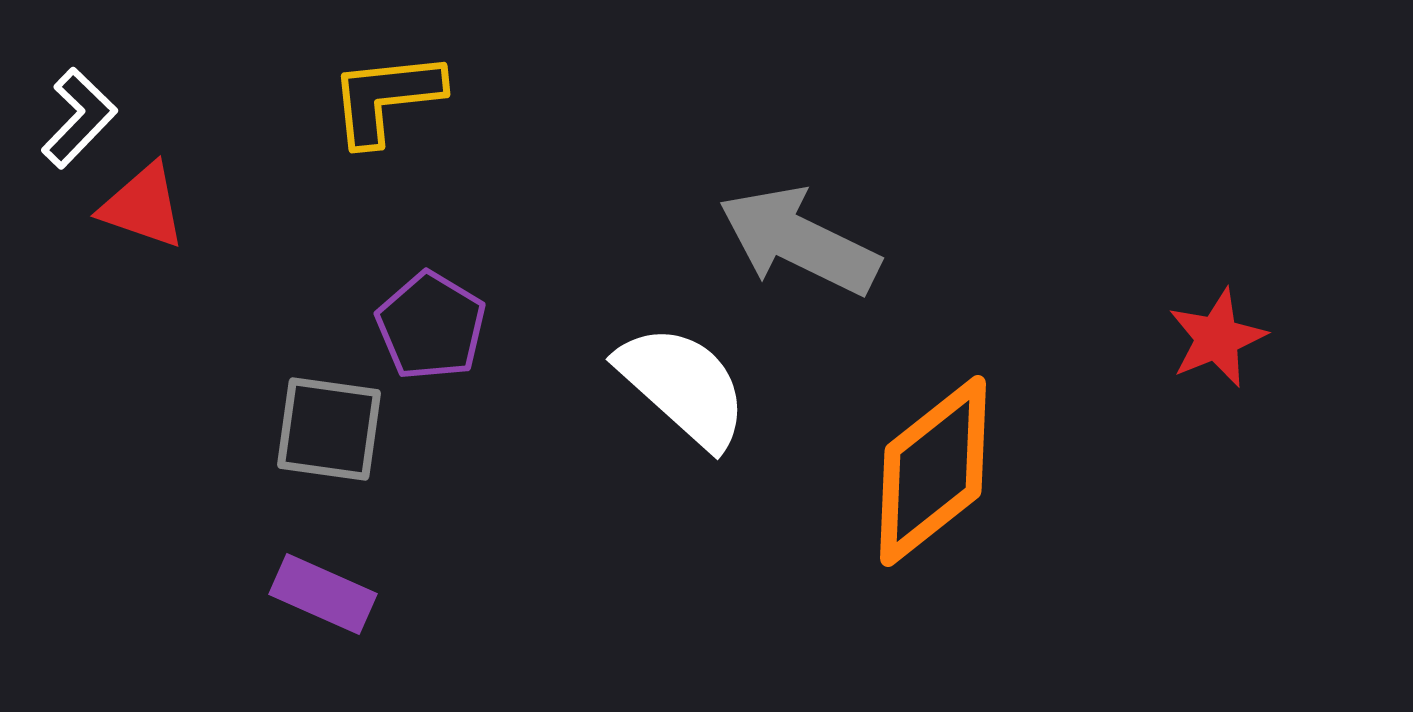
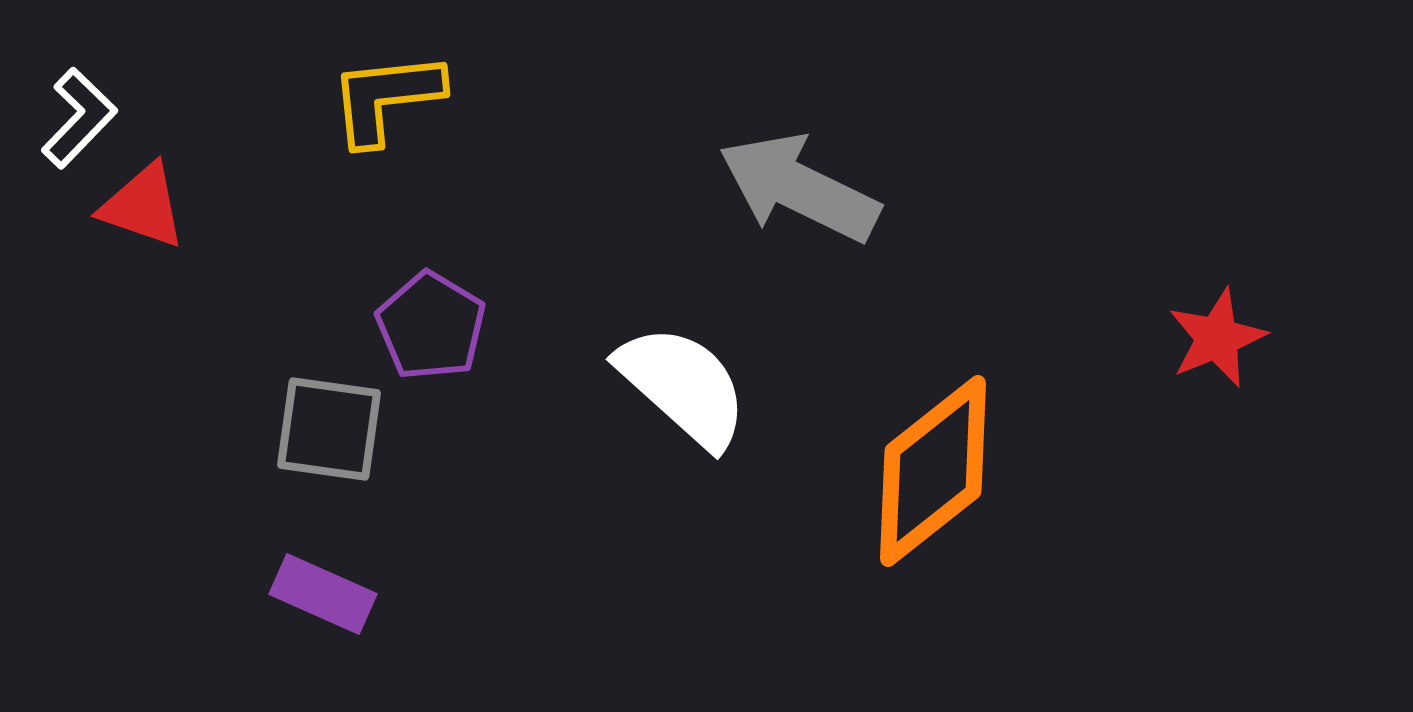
gray arrow: moved 53 px up
